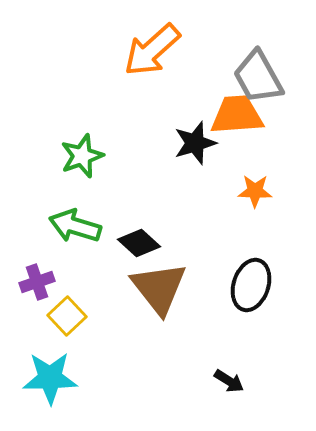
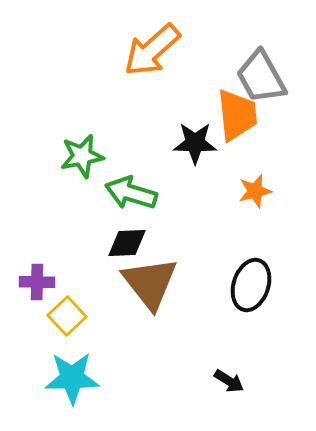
gray trapezoid: moved 3 px right
orange trapezoid: rotated 88 degrees clockwise
black star: rotated 18 degrees clockwise
green star: rotated 9 degrees clockwise
orange star: rotated 16 degrees counterclockwise
green arrow: moved 56 px right, 33 px up
black diamond: moved 12 px left; rotated 45 degrees counterclockwise
purple cross: rotated 20 degrees clockwise
brown triangle: moved 9 px left, 5 px up
cyan star: moved 22 px right
